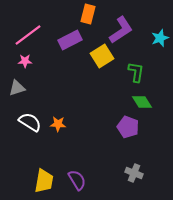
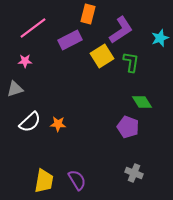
pink line: moved 5 px right, 7 px up
green L-shape: moved 5 px left, 10 px up
gray triangle: moved 2 px left, 1 px down
white semicircle: rotated 105 degrees clockwise
